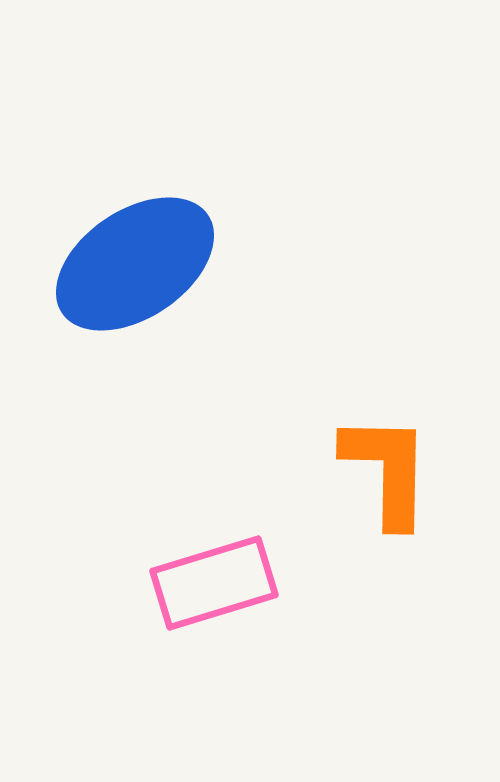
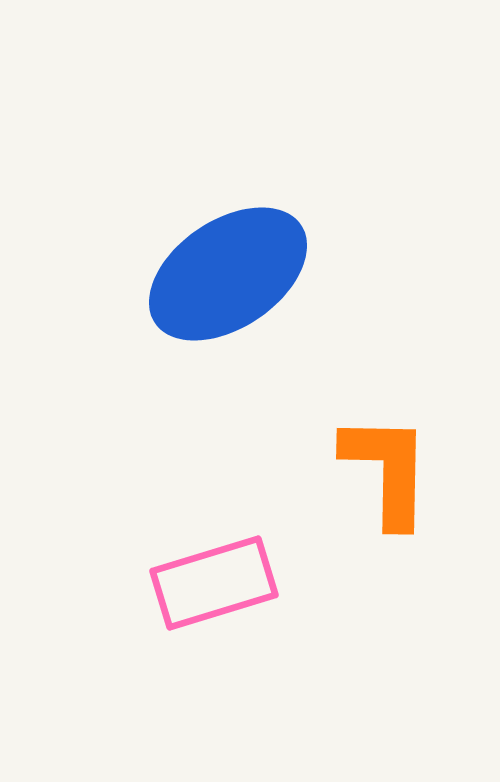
blue ellipse: moved 93 px right, 10 px down
